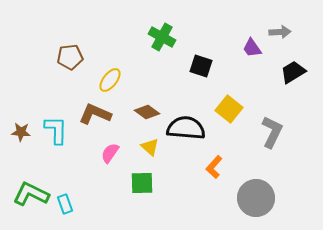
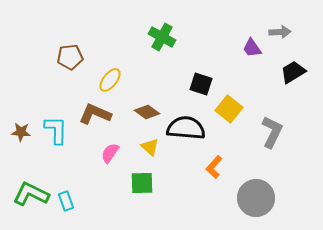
black square: moved 18 px down
cyan rectangle: moved 1 px right, 3 px up
